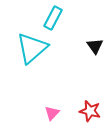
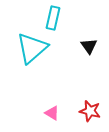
cyan rectangle: rotated 15 degrees counterclockwise
black triangle: moved 6 px left
pink triangle: rotated 42 degrees counterclockwise
